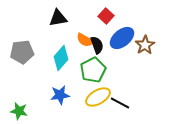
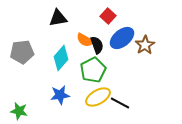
red square: moved 2 px right
